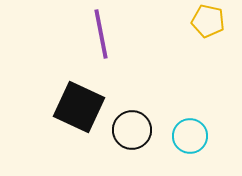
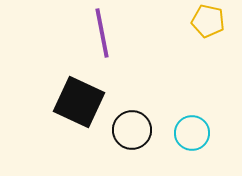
purple line: moved 1 px right, 1 px up
black square: moved 5 px up
cyan circle: moved 2 px right, 3 px up
